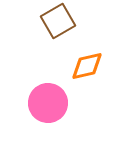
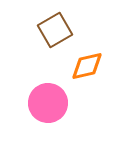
brown square: moved 3 px left, 9 px down
